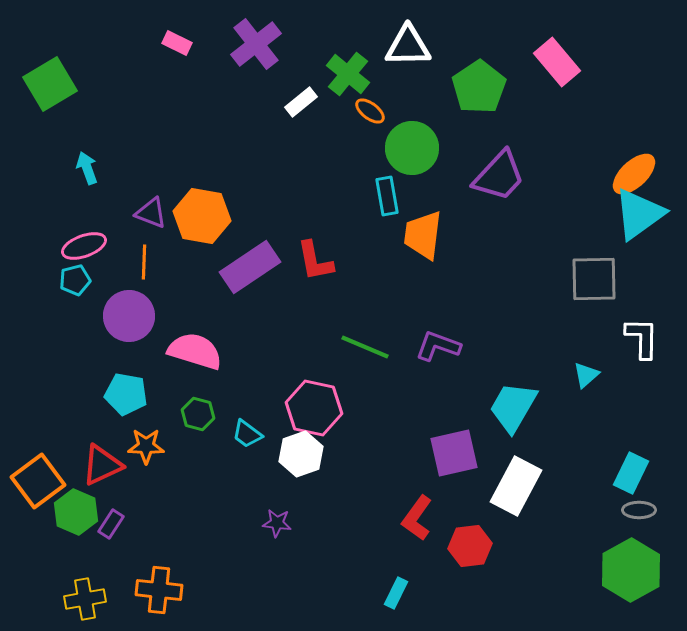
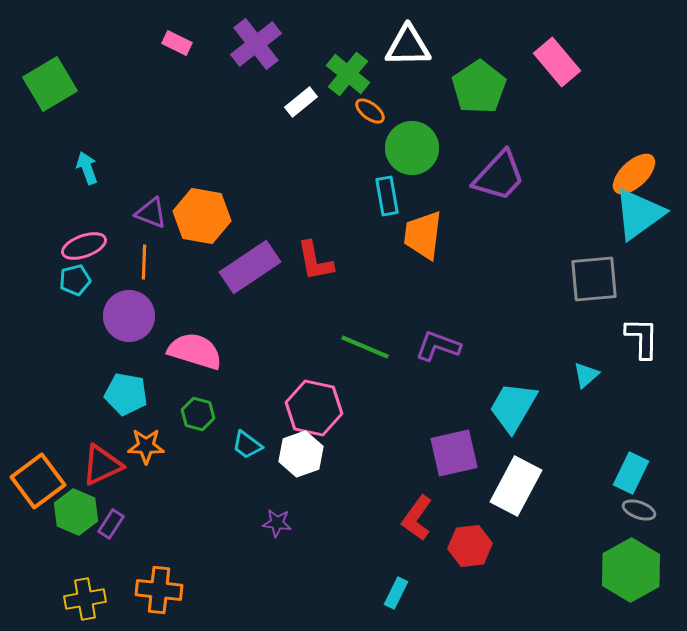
gray square at (594, 279): rotated 4 degrees counterclockwise
cyan trapezoid at (247, 434): moved 11 px down
gray ellipse at (639, 510): rotated 20 degrees clockwise
